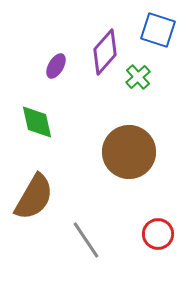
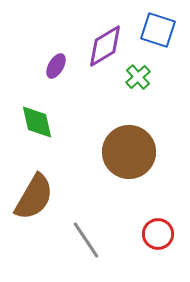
purple diamond: moved 6 px up; rotated 18 degrees clockwise
